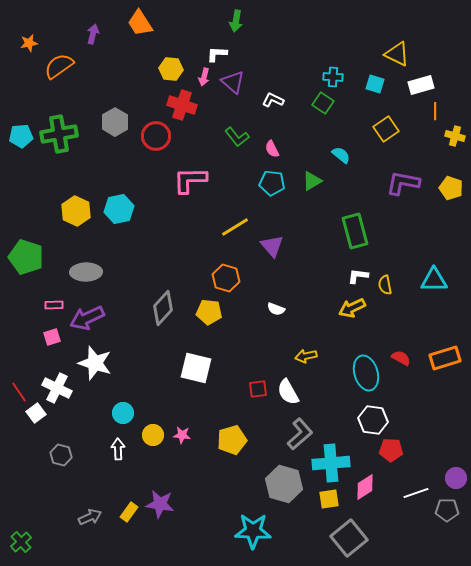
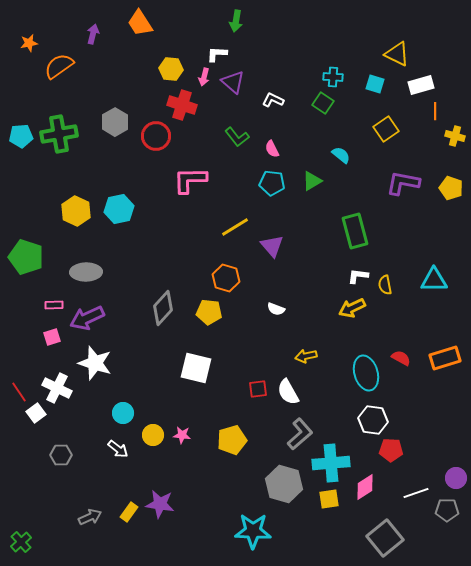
white arrow at (118, 449): rotated 130 degrees clockwise
gray hexagon at (61, 455): rotated 15 degrees counterclockwise
gray square at (349, 538): moved 36 px right
